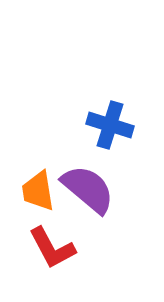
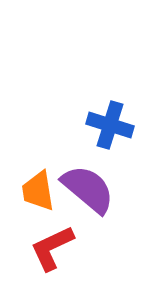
red L-shape: rotated 93 degrees clockwise
